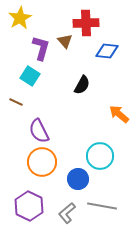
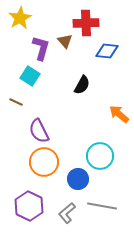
orange circle: moved 2 px right
